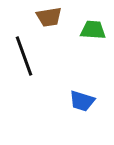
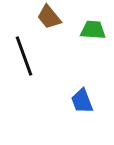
brown trapezoid: rotated 60 degrees clockwise
blue trapezoid: rotated 52 degrees clockwise
